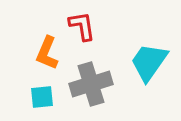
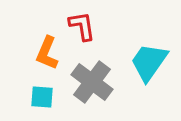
gray cross: moved 1 px right, 2 px up; rotated 36 degrees counterclockwise
cyan square: rotated 10 degrees clockwise
